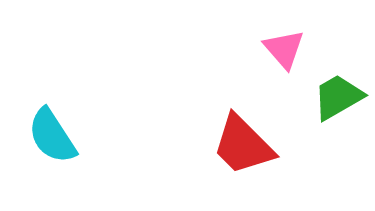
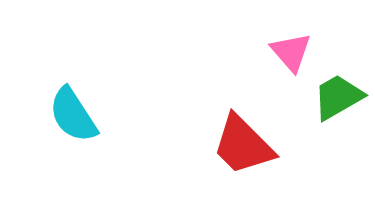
pink triangle: moved 7 px right, 3 px down
cyan semicircle: moved 21 px right, 21 px up
